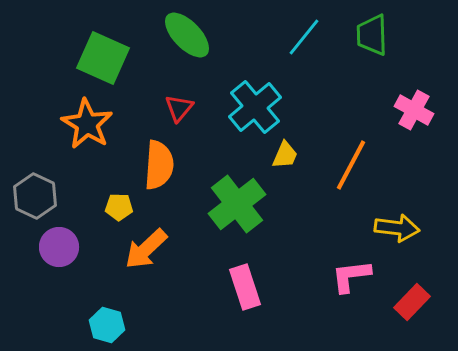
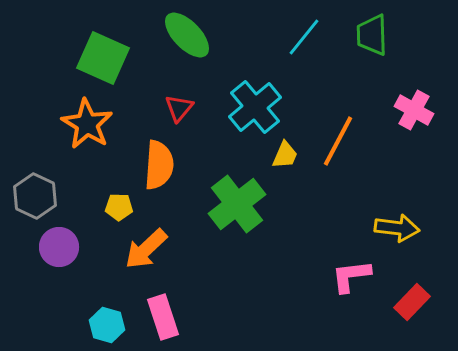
orange line: moved 13 px left, 24 px up
pink rectangle: moved 82 px left, 30 px down
